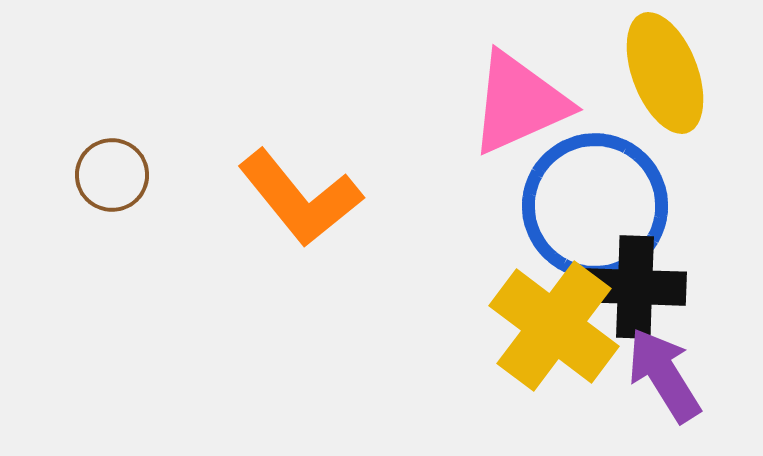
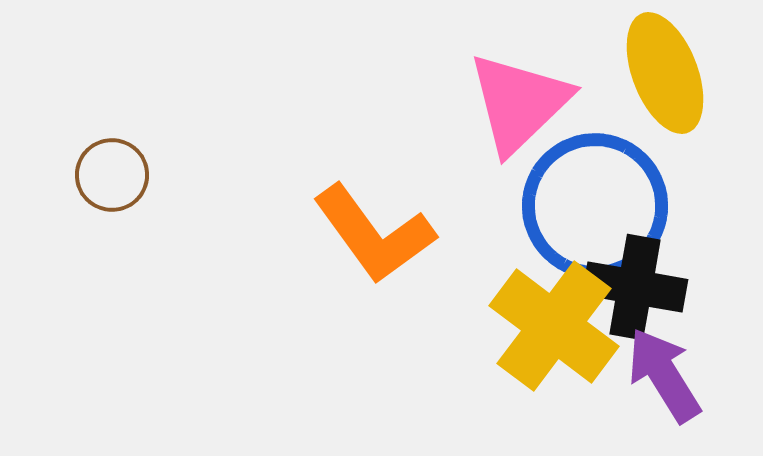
pink triangle: rotated 20 degrees counterclockwise
orange L-shape: moved 74 px right, 36 px down; rotated 3 degrees clockwise
black cross: rotated 8 degrees clockwise
